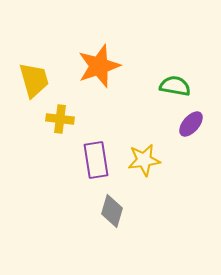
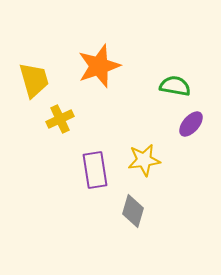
yellow cross: rotated 32 degrees counterclockwise
purple rectangle: moved 1 px left, 10 px down
gray diamond: moved 21 px right
